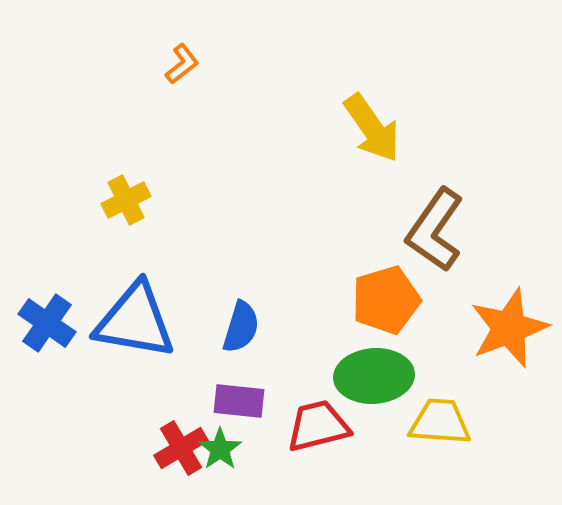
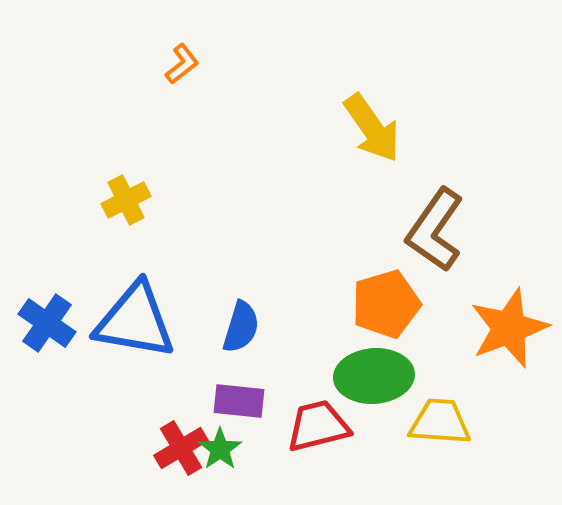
orange pentagon: moved 4 px down
